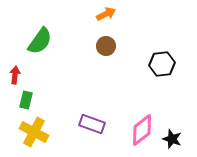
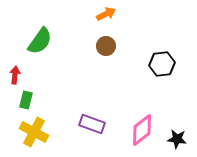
black star: moved 5 px right; rotated 12 degrees counterclockwise
